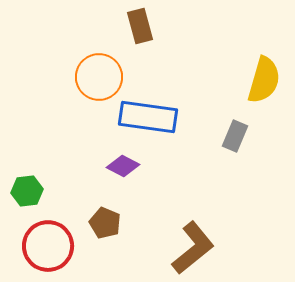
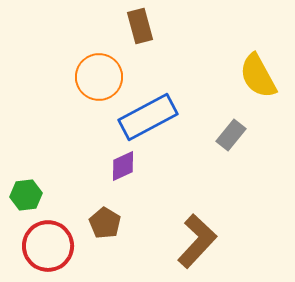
yellow semicircle: moved 6 px left, 4 px up; rotated 135 degrees clockwise
blue rectangle: rotated 36 degrees counterclockwise
gray rectangle: moved 4 px left, 1 px up; rotated 16 degrees clockwise
purple diamond: rotated 52 degrees counterclockwise
green hexagon: moved 1 px left, 4 px down
brown pentagon: rotated 8 degrees clockwise
brown L-shape: moved 4 px right, 7 px up; rotated 8 degrees counterclockwise
